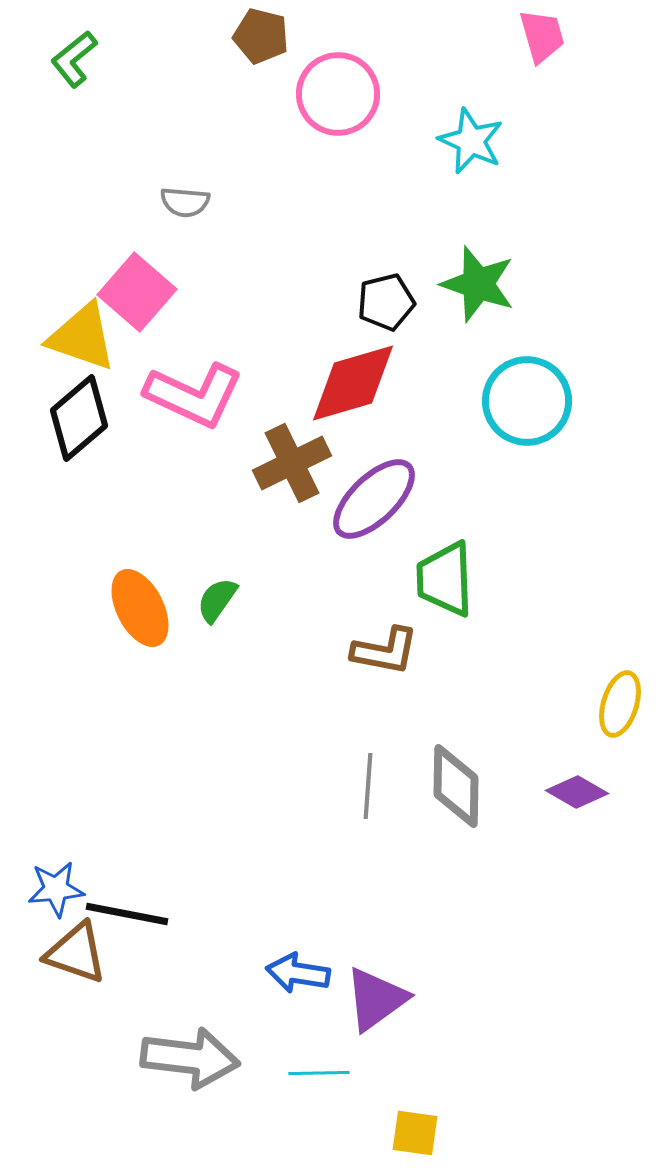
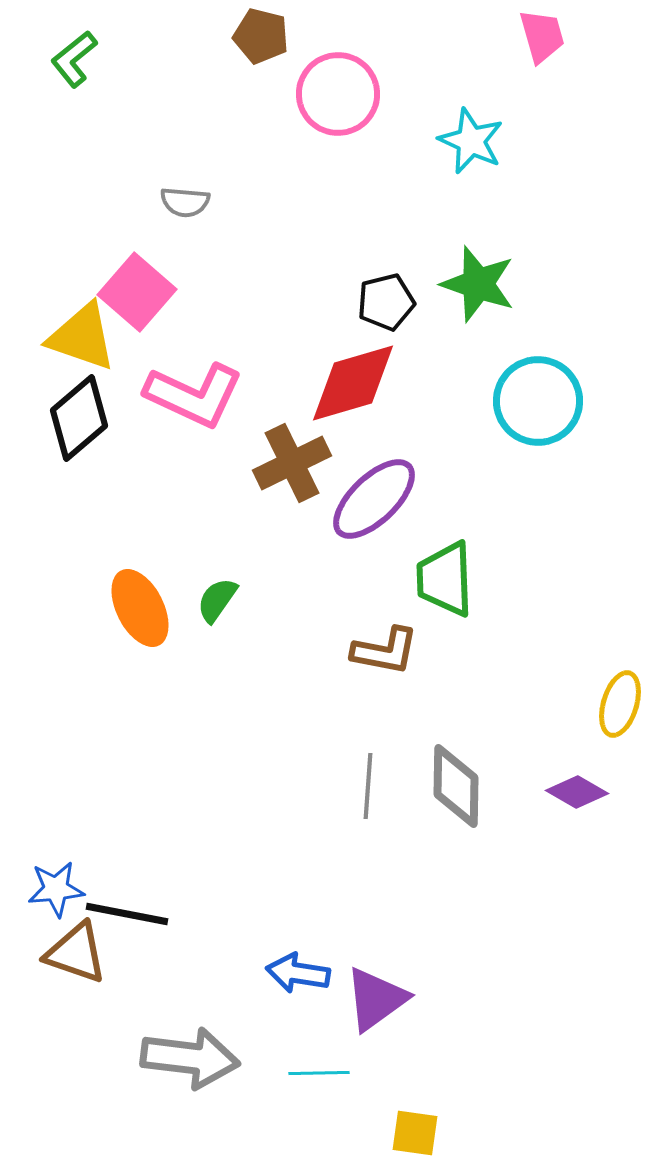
cyan circle: moved 11 px right
